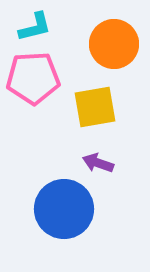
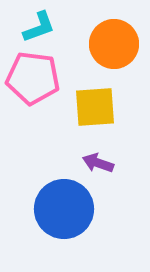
cyan L-shape: moved 4 px right; rotated 6 degrees counterclockwise
pink pentagon: rotated 10 degrees clockwise
yellow square: rotated 6 degrees clockwise
